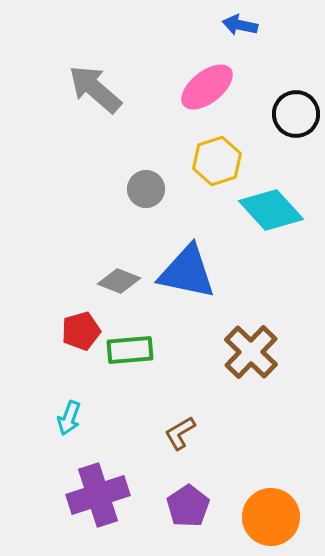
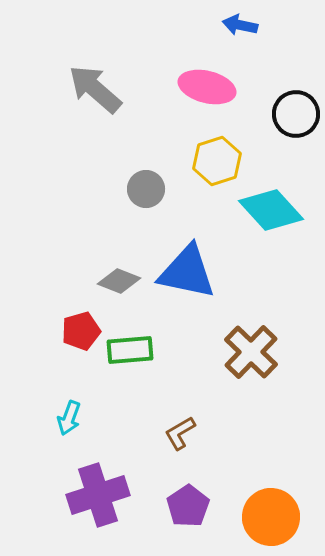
pink ellipse: rotated 52 degrees clockwise
